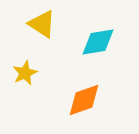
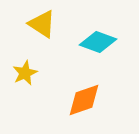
cyan diamond: rotated 30 degrees clockwise
